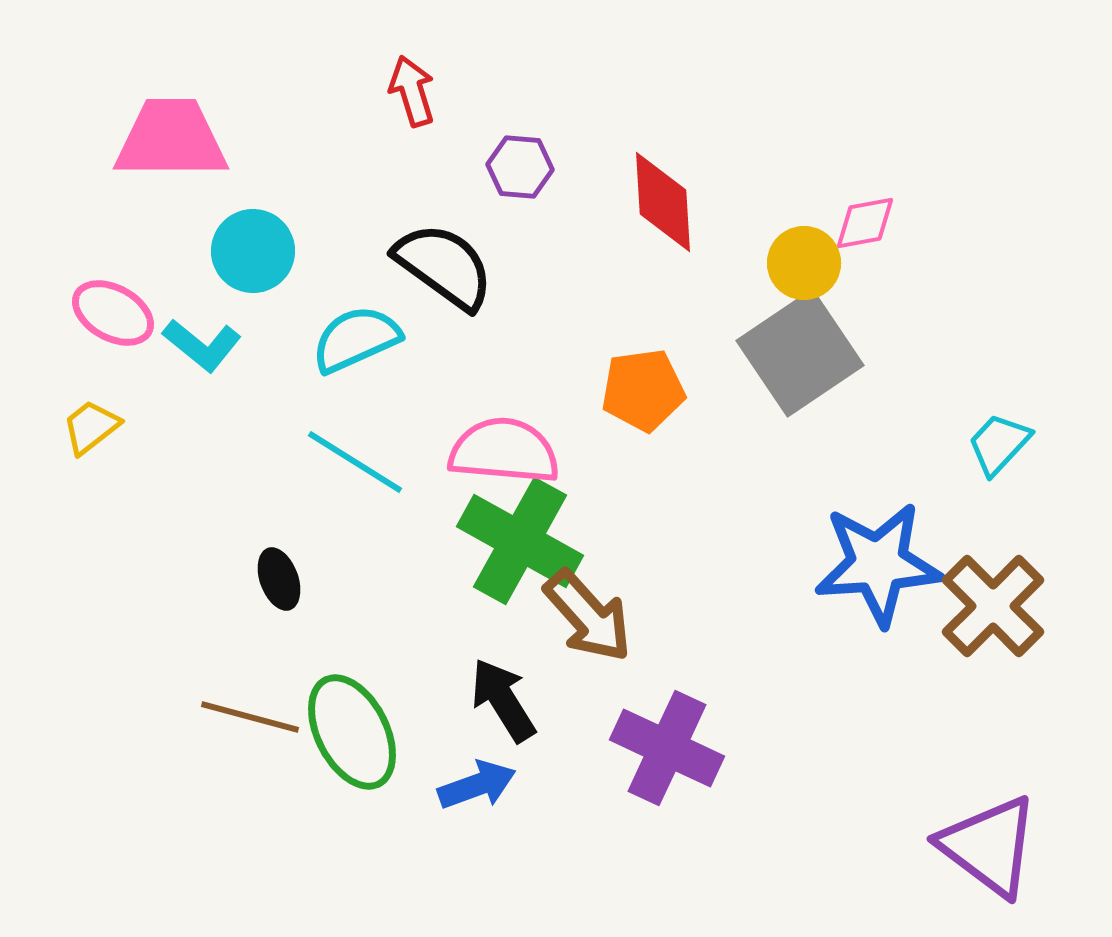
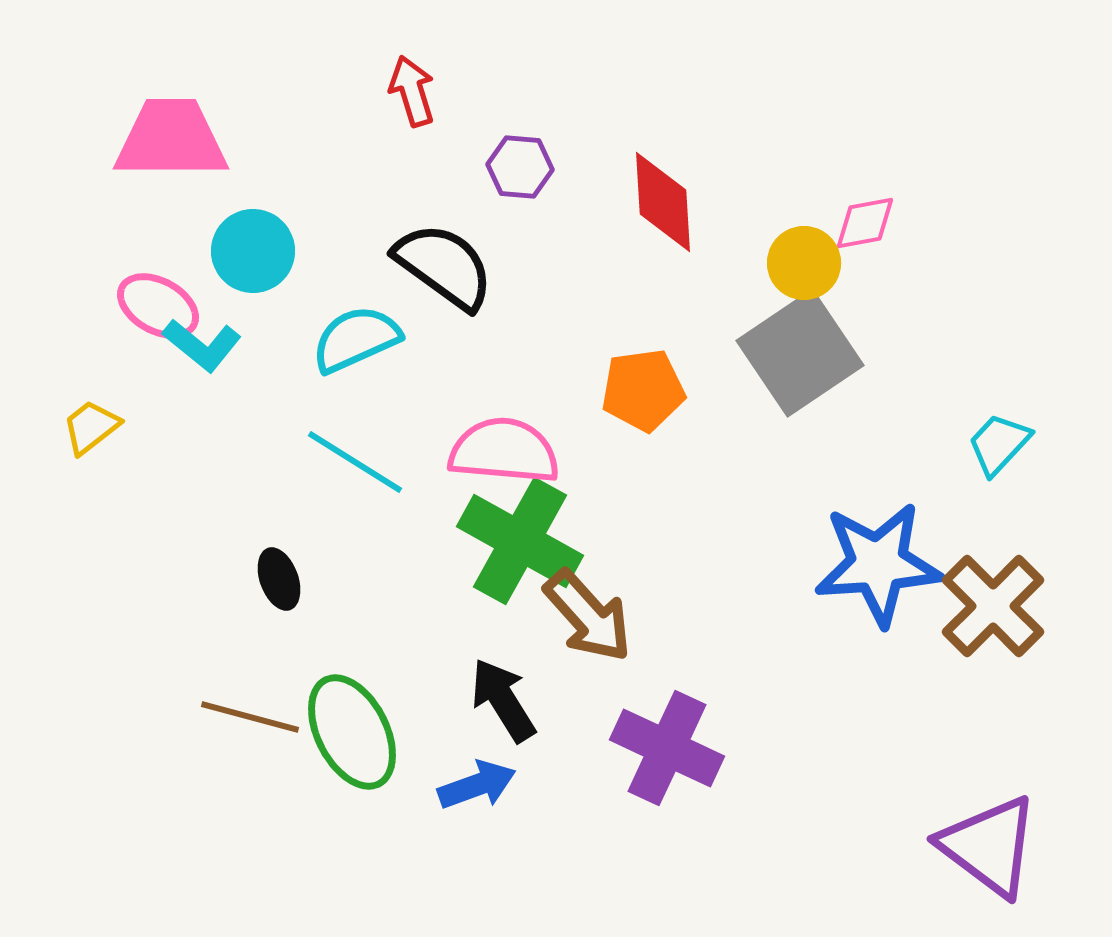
pink ellipse: moved 45 px right, 7 px up
